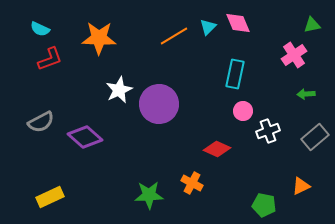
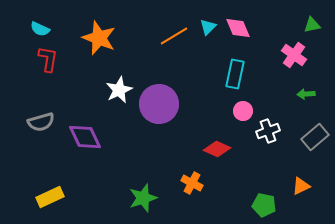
pink diamond: moved 5 px down
orange star: rotated 20 degrees clockwise
pink cross: rotated 20 degrees counterclockwise
red L-shape: moved 2 px left; rotated 60 degrees counterclockwise
gray semicircle: rotated 12 degrees clockwise
purple diamond: rotated 24 degrees clockwise
green star: moved 6 px left, 3 px down; rotated 16 degrees counterclockwise
